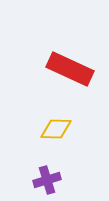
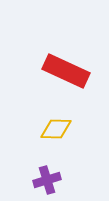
red rectangle: moved 4 px left, 2 px down
